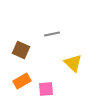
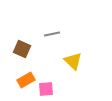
brown square: moved 1 px right, 1 px up
yellow triangle: moved 2 px up
orange rectangle: moved 4 px right, 1 px up
